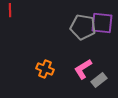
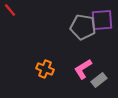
red line: rotated 40 degrees counterclockwise
purple square: moved 3 px up; rotated 10 degrees counterclockwise
